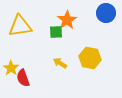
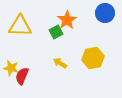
blue circle: moved 1 px left
yellow triangle: rotated 10 degrees clockwise
green square: rotated 24 degrees counterclockwise
yellow hexagon: moved 3 px right; rotated 20 degrees counterclockwise
yellow star: rotated 21 degrees counterclockwise
red semicircle: moved 1 px left, 2 px up; rotated 42 degrees clockwise
